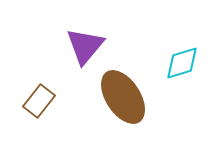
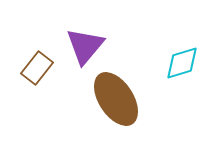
brown ellipse: moved 7 px left, 2 px down
brown rectangle: moved 2 px left, 33 px up
